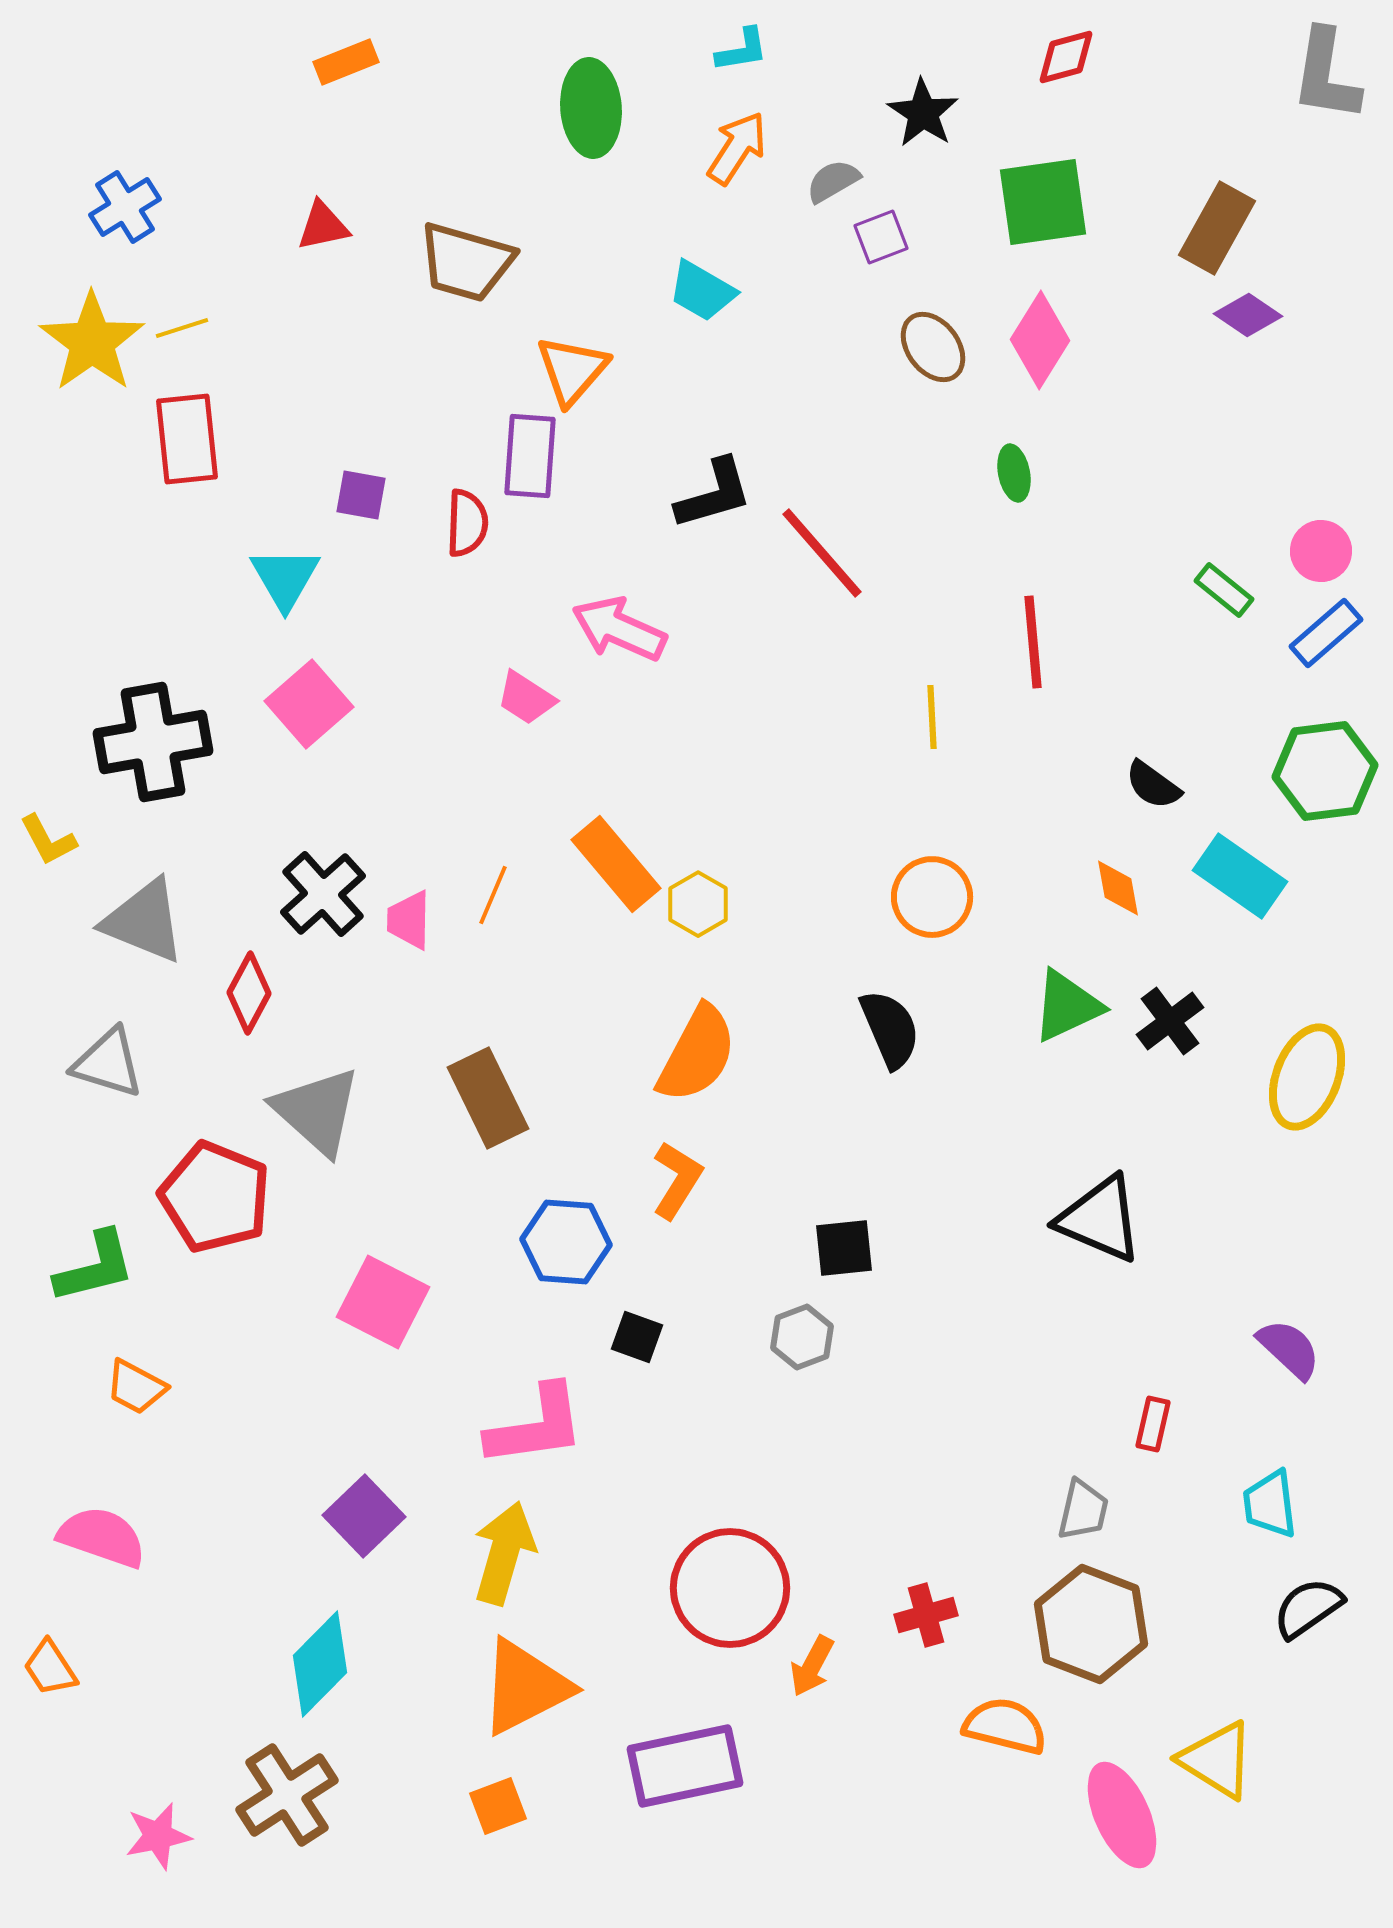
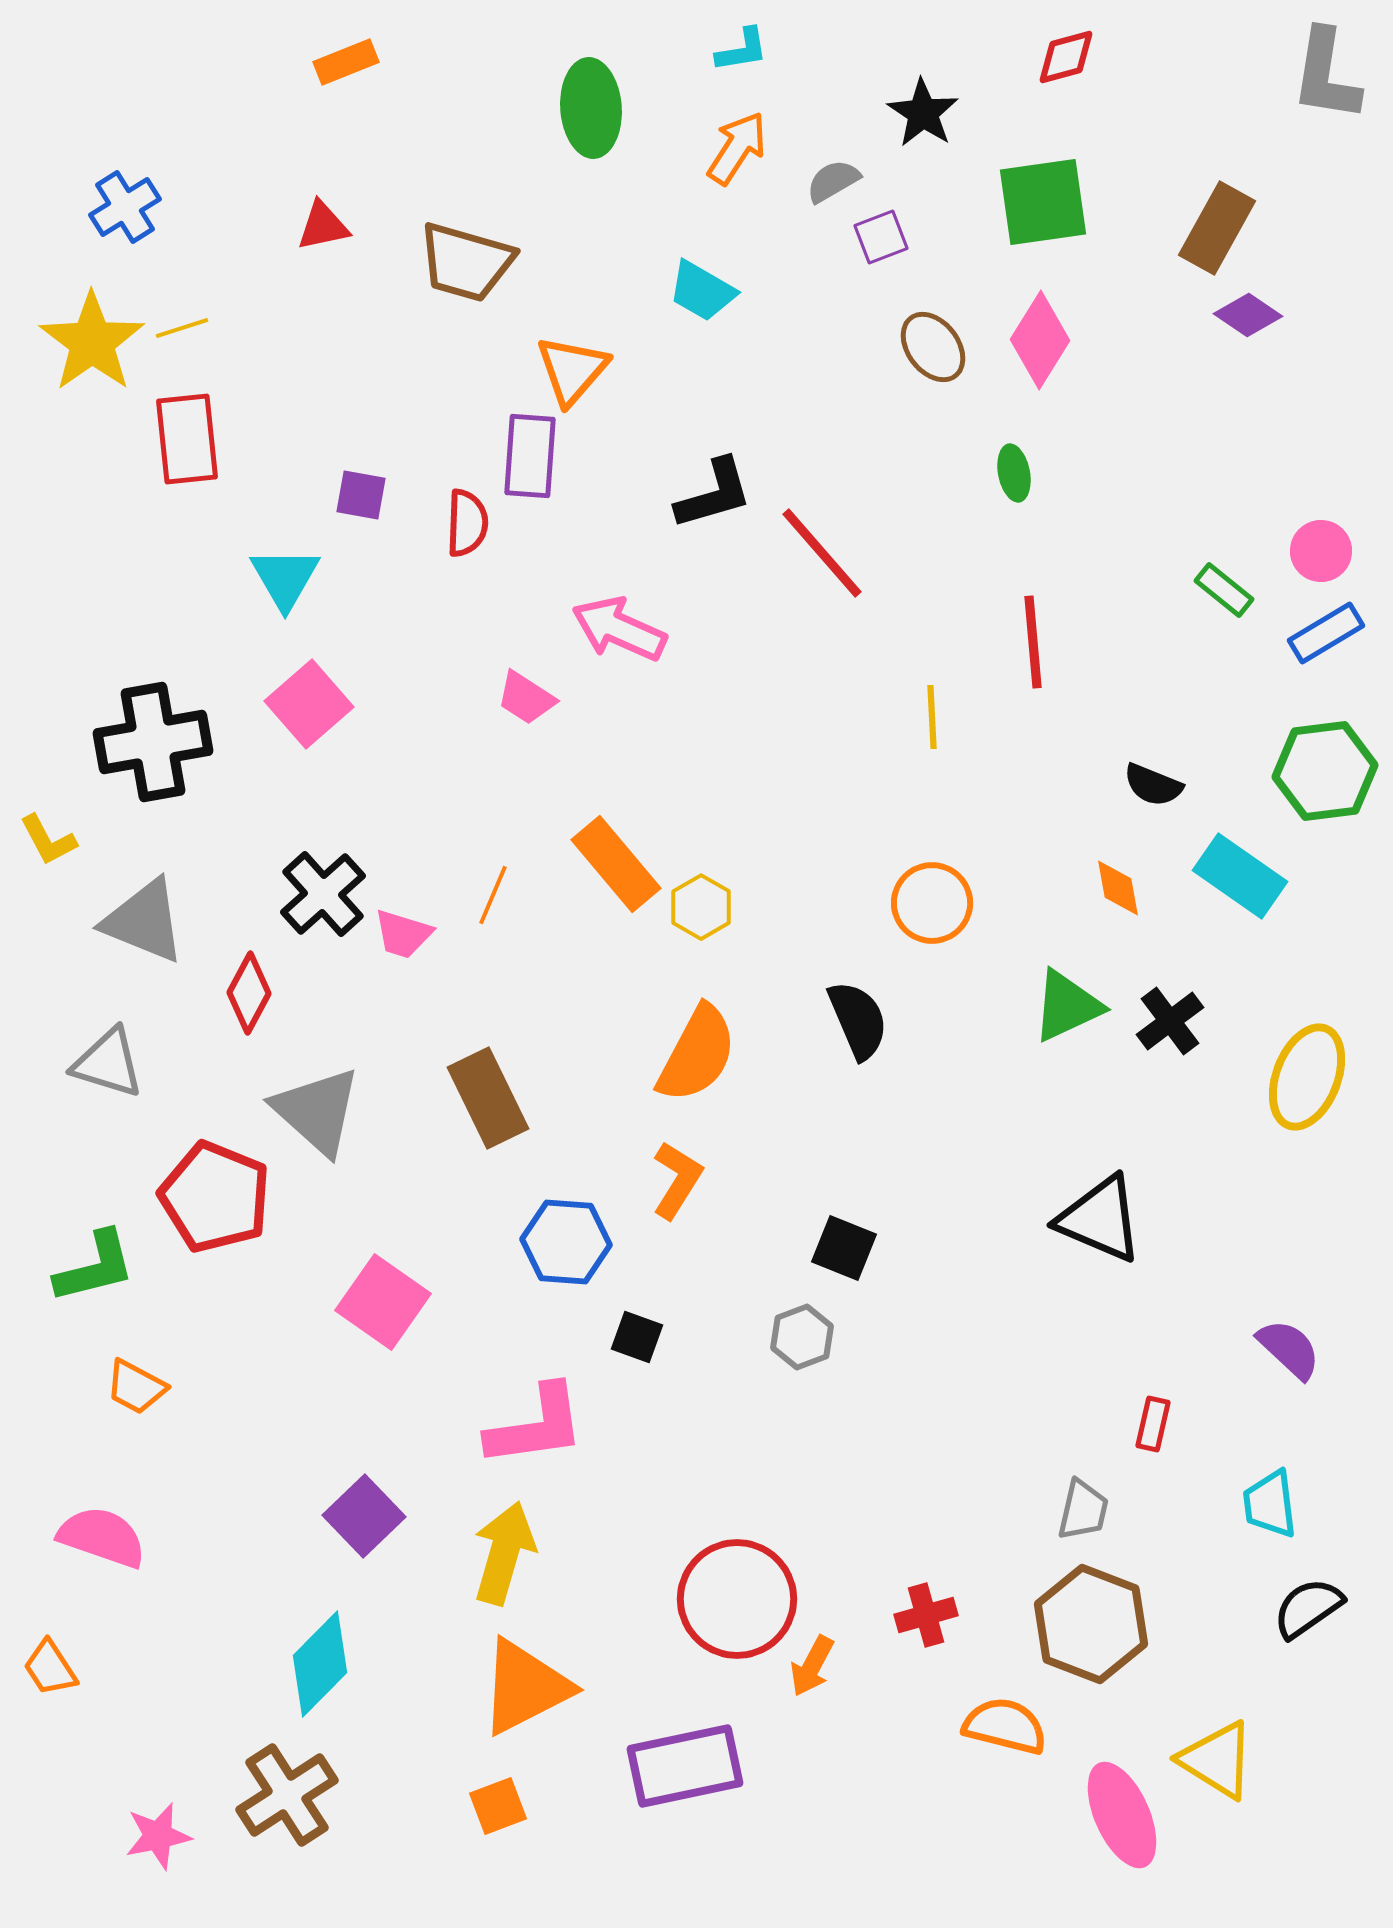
blue rectangle at (1326, 633): rotated 10 degrees clockwise
black semicircle at (1153, 785): rotated 14 degrees counterclockwise
orange circle at (932, 897): moved 6 px down
yellow hexagon at (698, 904): moved 3 px right, 3 px down
pink trapezoid at (409, 920): moved 6 px left, 14 px down; rotated 74 degrees counterclockwise
black semicircle at (890, 1029): moved 32 px left, 9 px up
black square at (844, 1248): rotated 28 degrees clockwise
pink square at (383, 1302): rotated 8 degrees clockwise
red circle at (730, 1588): moved 7 px right, 11 px down
